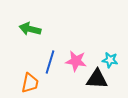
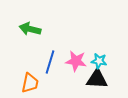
cyan star: moved 11 px left, 1 px down
